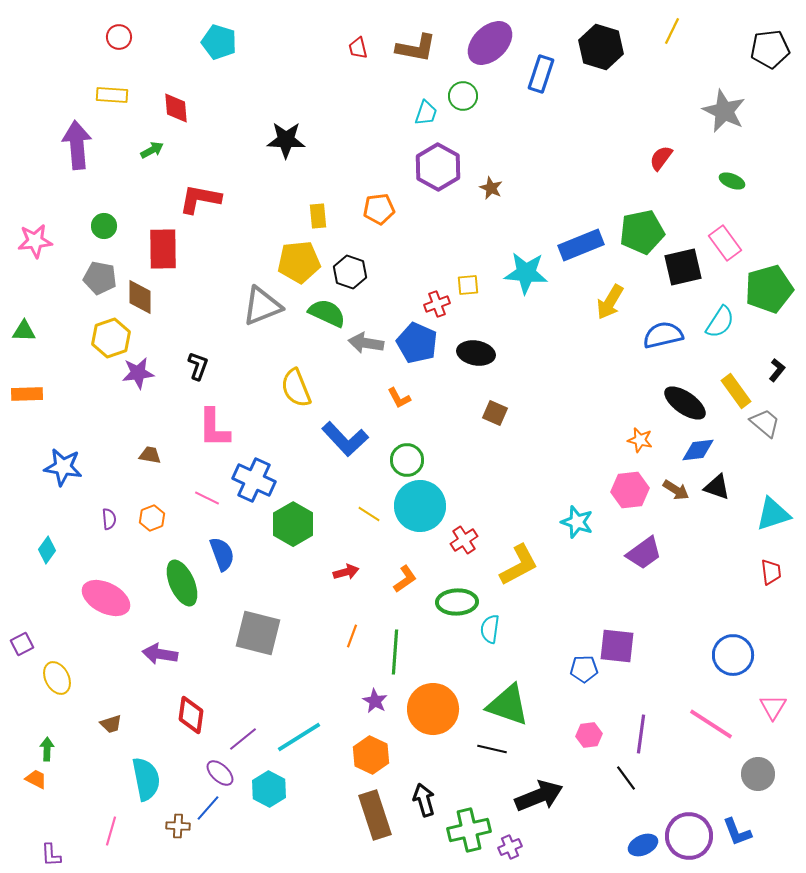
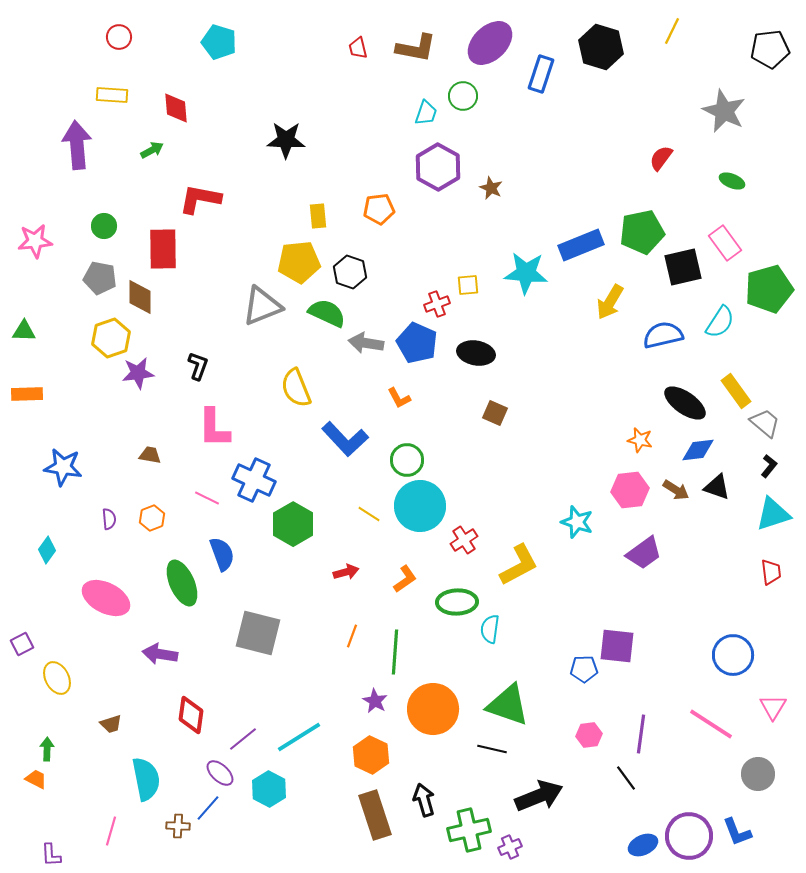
black L-shape at (777, 370): moved 8 px left, 96 px down
